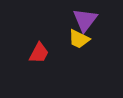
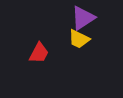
purple triangle: moved 2 px left, 2 px up; rotated 20 degrees clockwise
